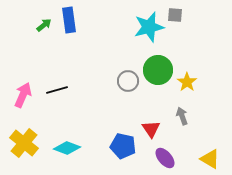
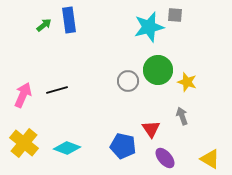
yellow star: rotated 18 degrees counterclockwise
